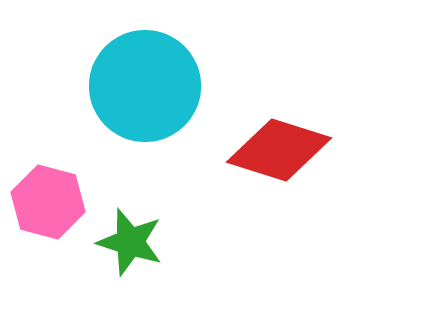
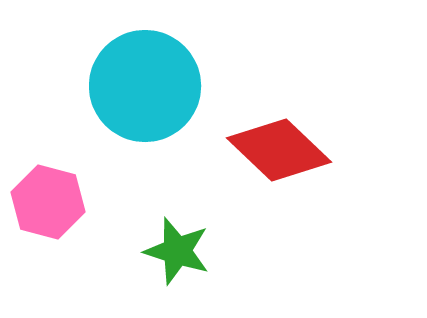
red diamond: rotated 26 degrees clockwise
green star: moved 47 px right, 9 px down
